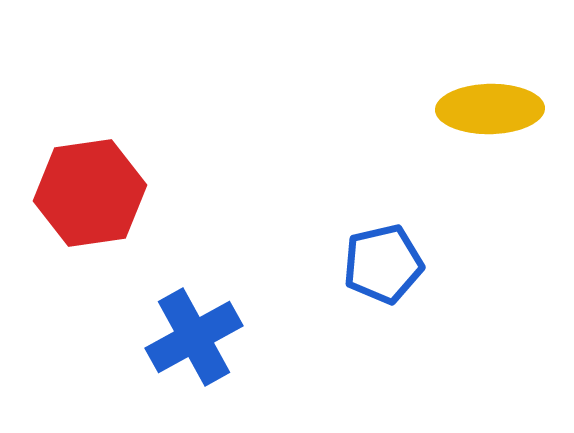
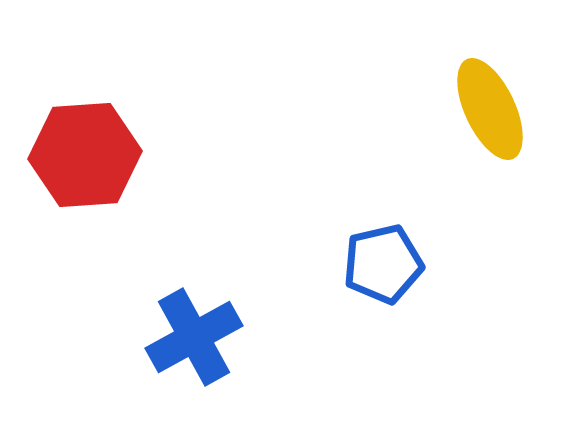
yellow ellipse: rotated 66 degrees clockwise
red hexagon: moved 5 px left, 38 px up; rotated 4 degrees clockwise
